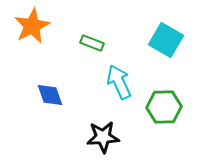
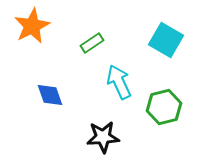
green rectangle: rotated 55 degrees counterclockwise
green hexagon: rotated 12 degrees counterclockwise
